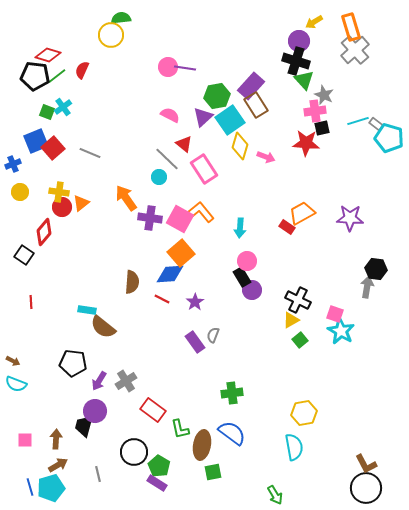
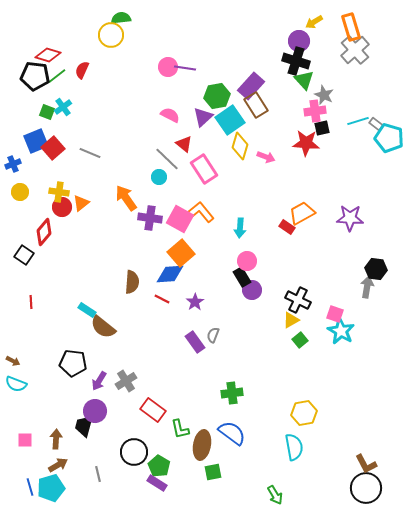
cyan rectangle at (87, 310): rotated 24 degrees clockwise
